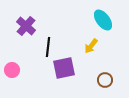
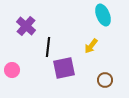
cyan ellipse: moved 5 px up; rotated 15 degrees clockwise
